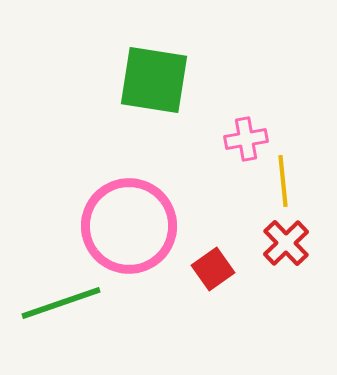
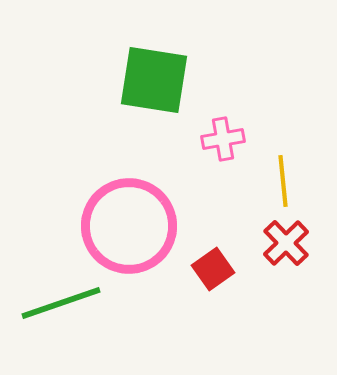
pink cross: moved 23 px left
